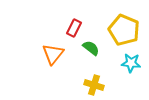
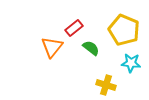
red rectangle: rotated 24 degrees clockwise
orange triangle: moved 1 px left, 7 px up
yellow cross: moved 12 px right
